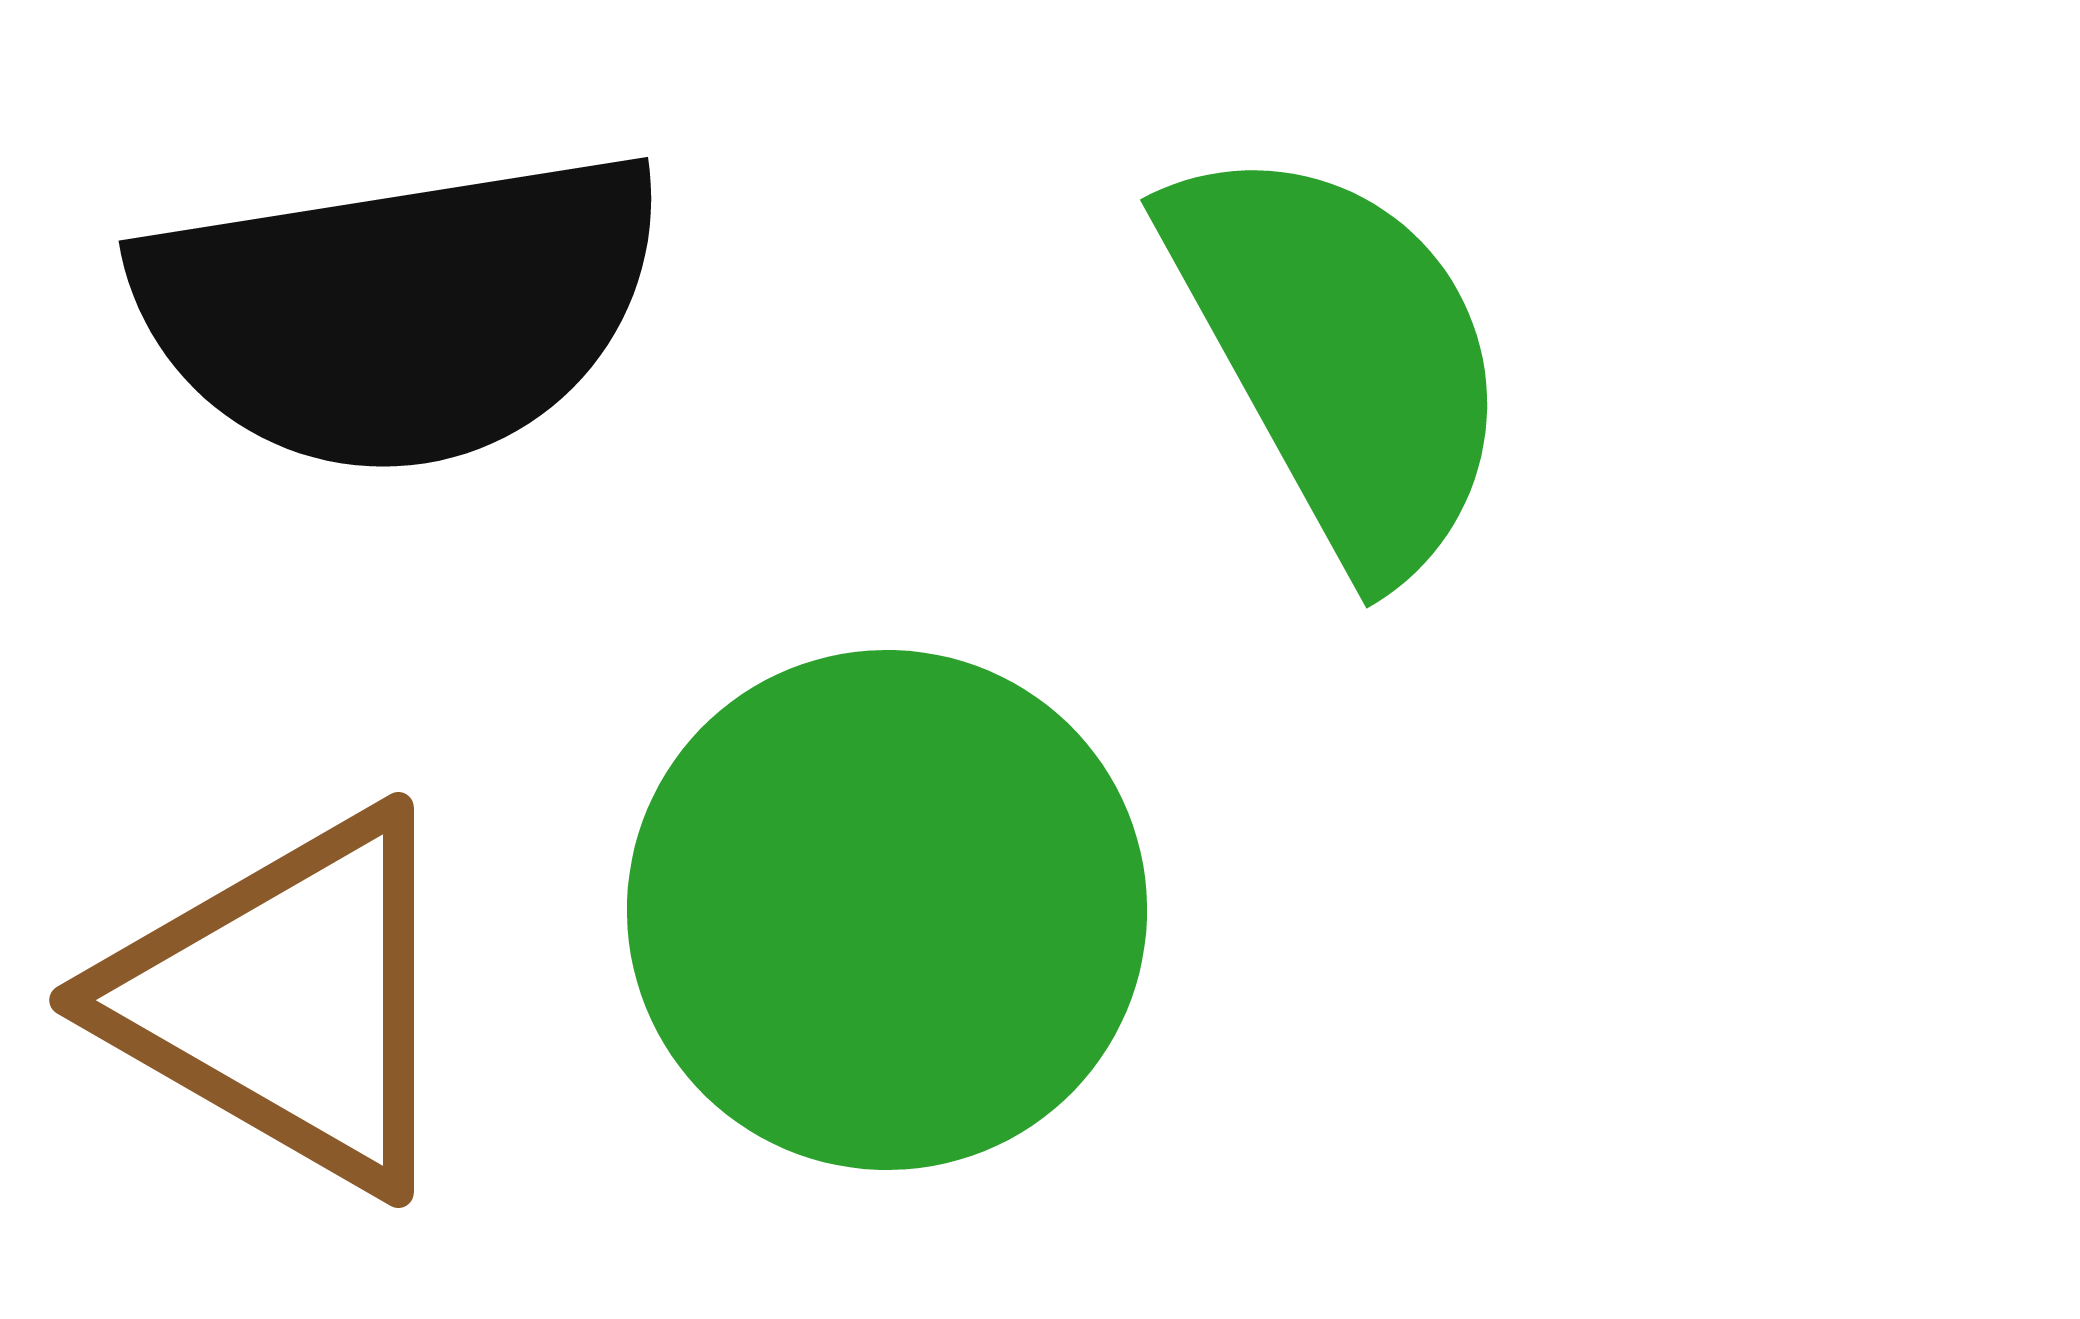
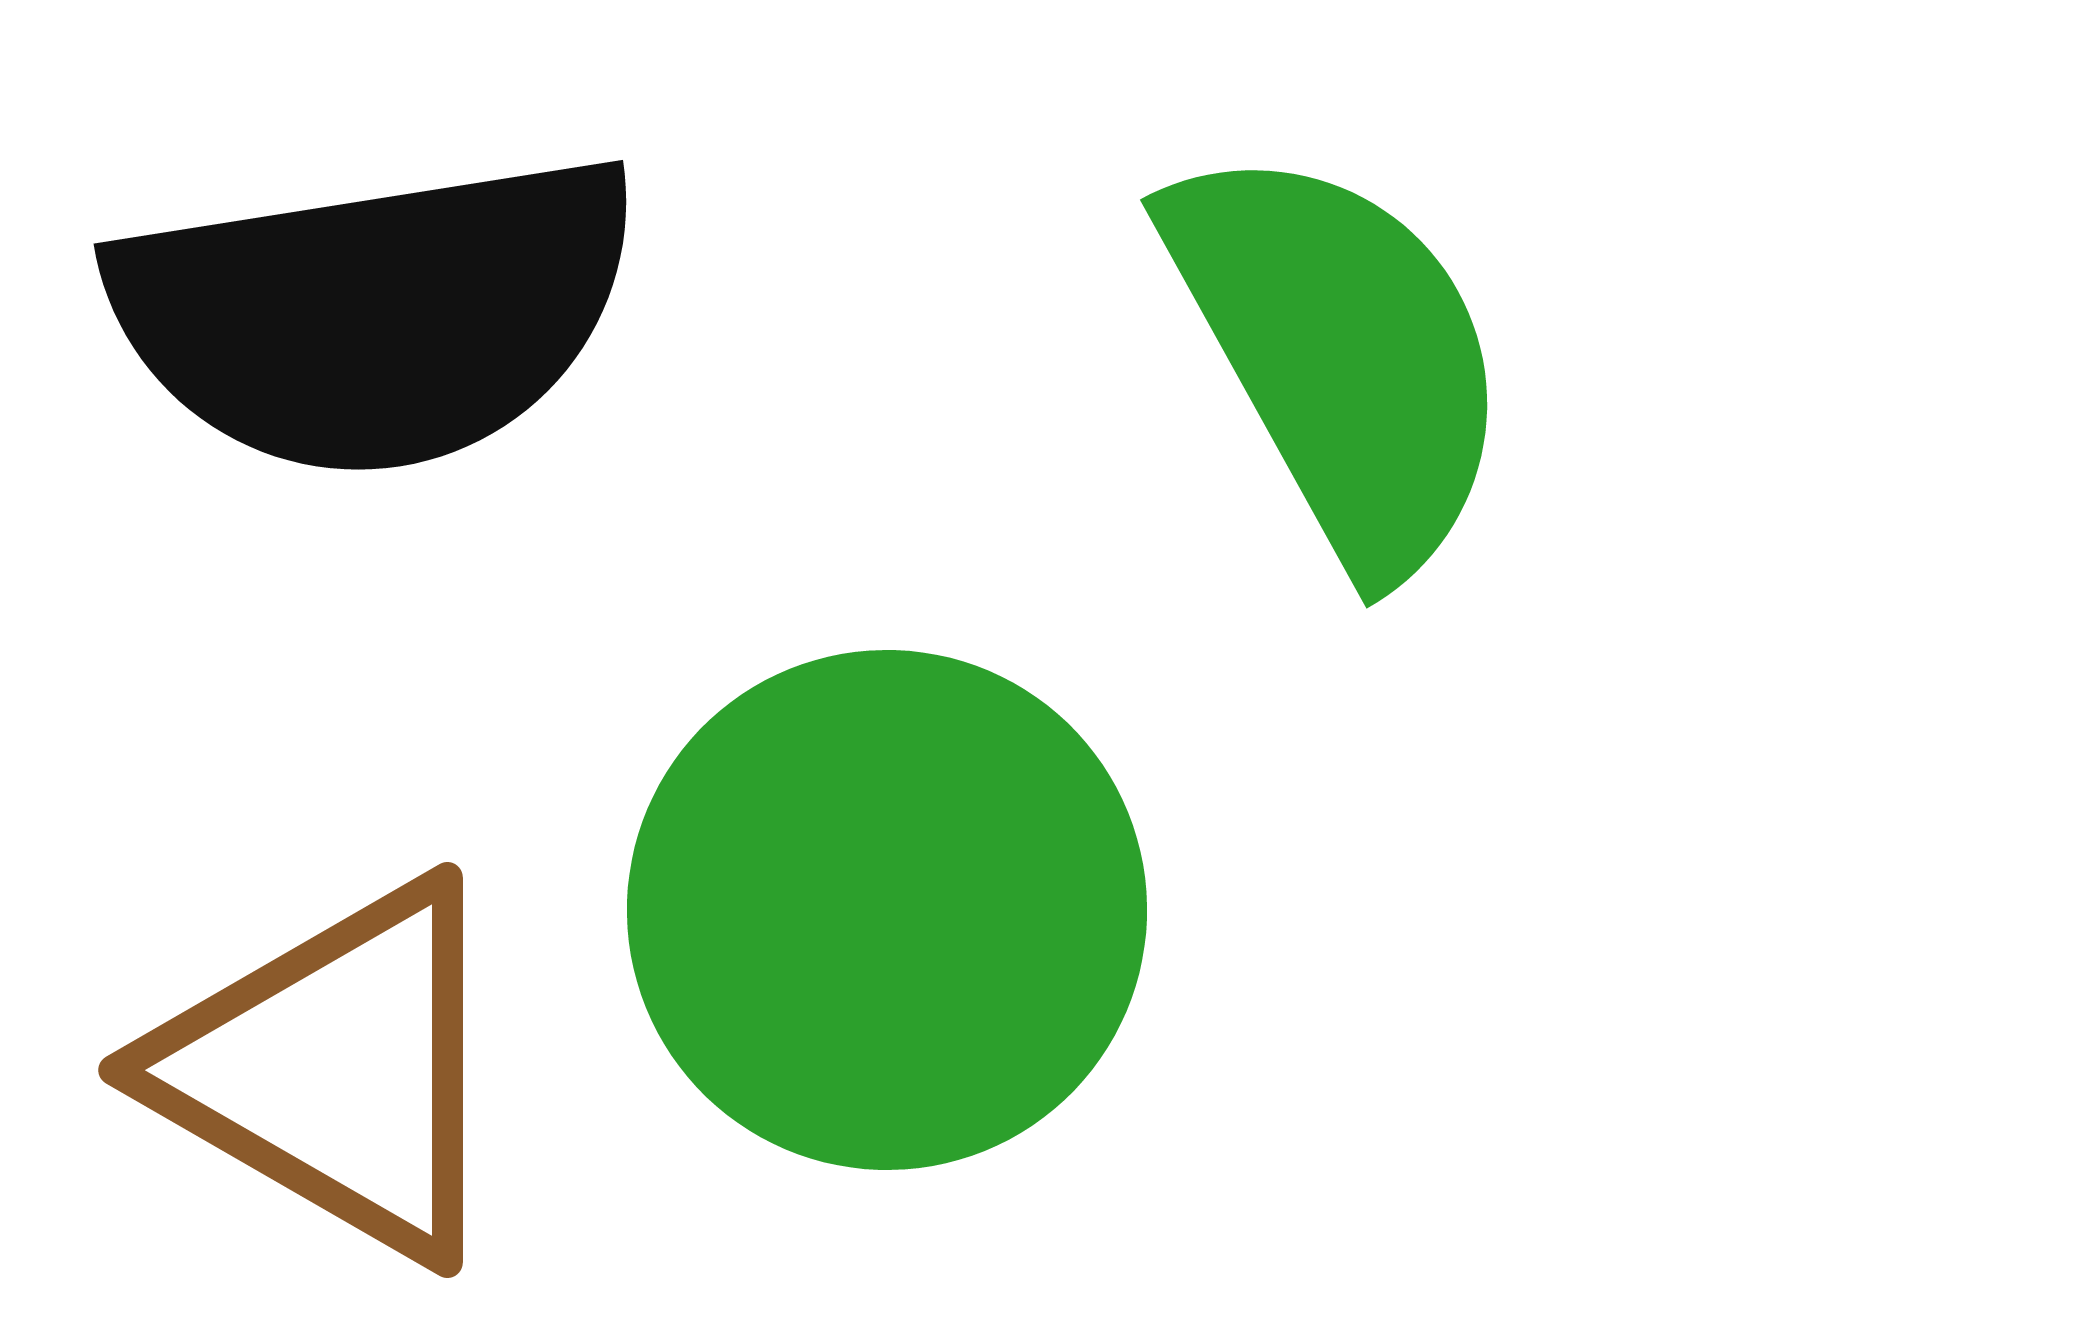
black semicircle: moved 25 px left, 3 px down
brown triangle: moved 49 px right, 70 px down
